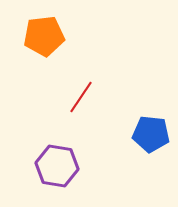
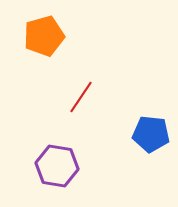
orange pentagon: rotated 9 degrees counterclockwise
